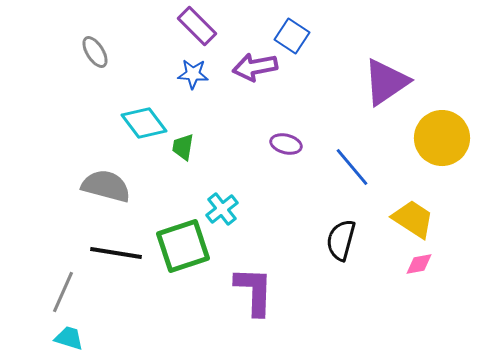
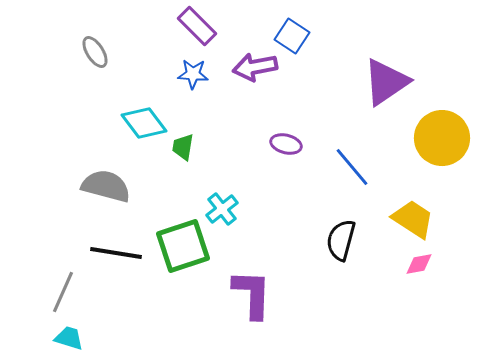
purple L-shape: moved 2 px left, 3 px down
